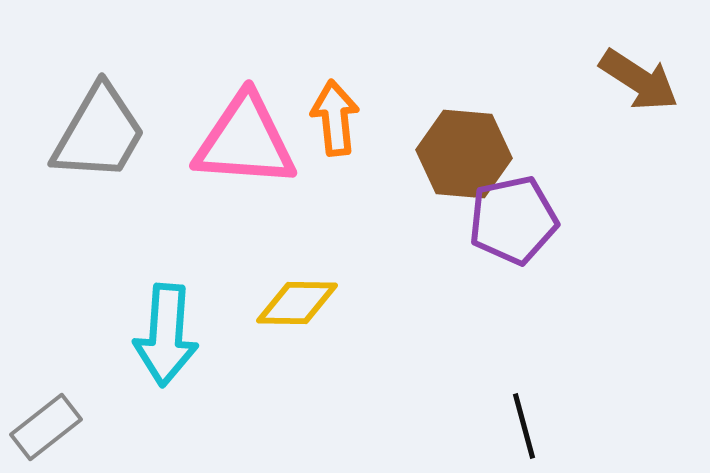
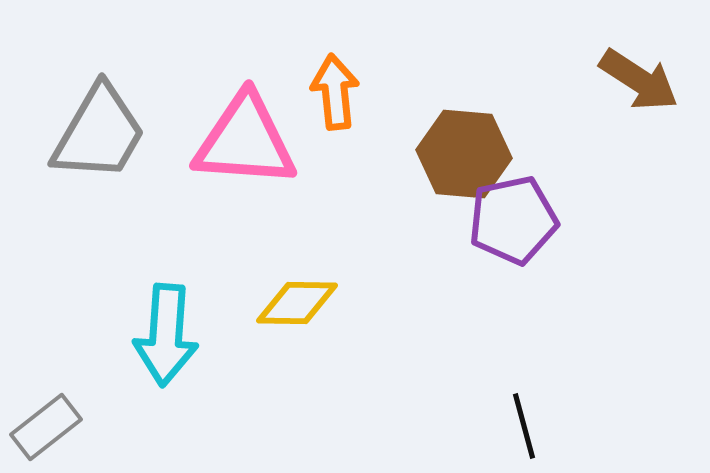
orange arrow: moved 26 px up
